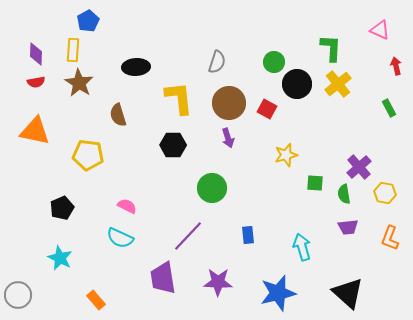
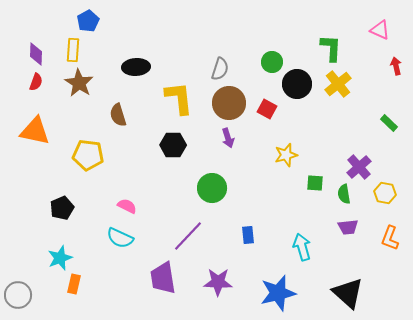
gray semicircle at (217, 62): moved 3 px right, 7 px down
green circle at (274, 62): moved 2 px left
red semicircle at (36, 82): rotated 60 degrees counterclockwise
green rectangle at (389, 108): moved 15 px down; rotated 18 degrees counterclockwise
cyan star at (60, 258): rotated 25 degrees clockwise
orange rectangle at (96, 300): moved 22 px left, 16 px up; rotated 54 degrees clockwise
